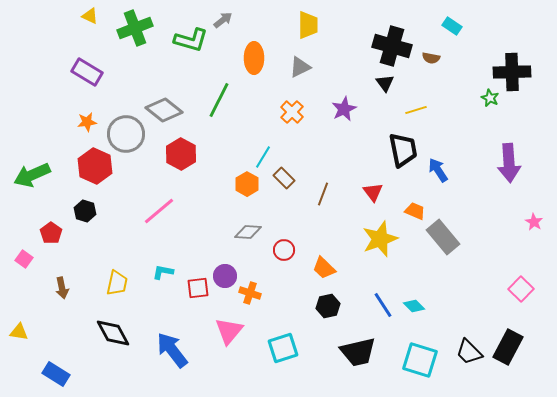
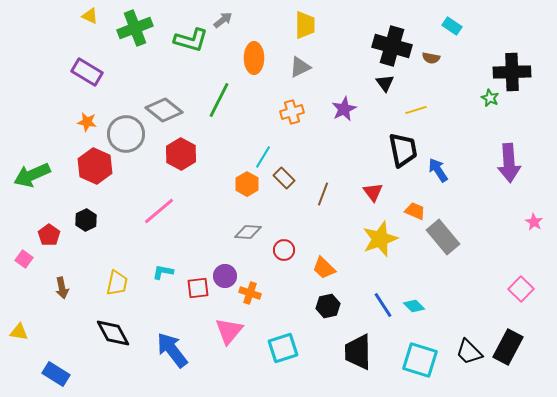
yellow trapezoid at (308, 25): moved 3 px left
orange cross at (292, 112): rotated 30 degrees clockwise
orange star at (87, 122): rotated 18 degrees clockwise
black hexagon at (85, 211): moved 1 px right, 9 px down; rotated 15 degrees clockwise
red pentagon at (51, 233): moved 2 px left, 2 px down
black trapezoid at (358, 352): rotated 102 degrees clockwise
